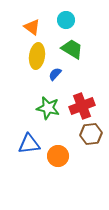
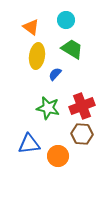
orange triangle: moved 1 px left
brown hexagon: moved 9 px left; rotated 10 degrees clockwise
